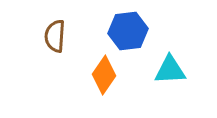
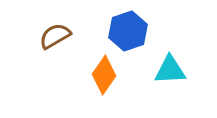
blue hexagon: rotated 12 degrees counterclockwise
brown semicircle: rotated 56 degrees clockwise
